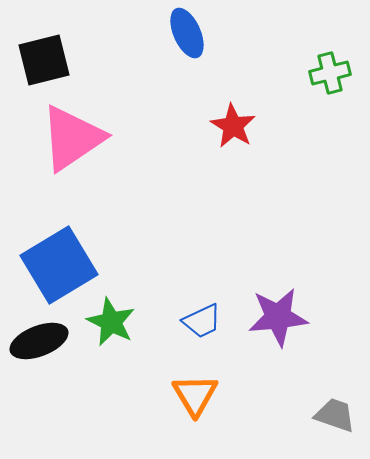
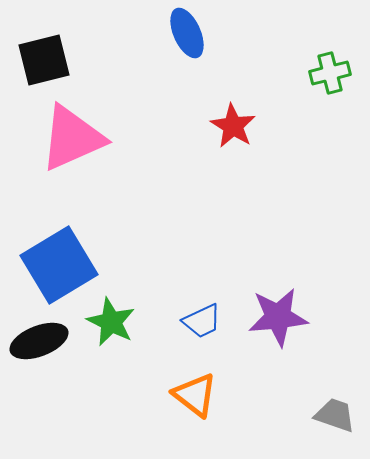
pink triangle: rotated 10 degrees clockwise
orange triangle: rotated 21 degrees counterclockwise
